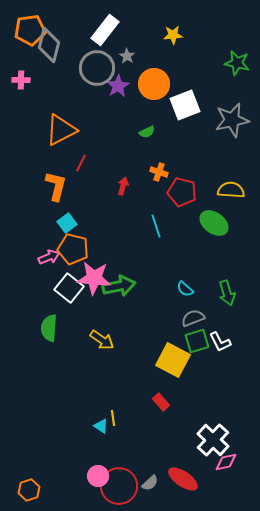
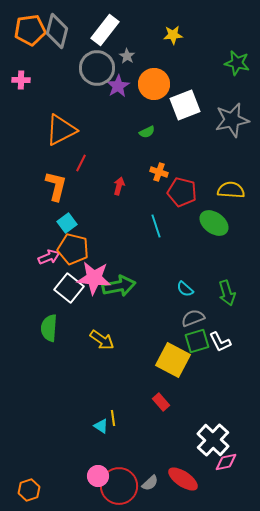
gray diamond at (49, 45): moved 8 px right, 14 px up
red arrow at (123, 186): moved 4 px left
